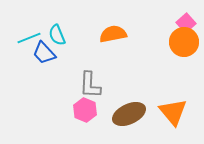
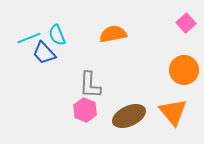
orange circle: moved 28 px down
brown ellipse: moved 2 px down
